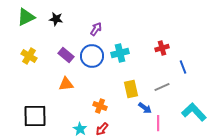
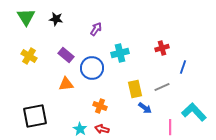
green triangle: rotated 36 degrees counterclockwise
blue circle: moved 12 px down
blue line: rotated 40 degrees clockwise
yellow rectangle: moved 4 px right
black square: rotated 10 degrees counterclockwise
pink line: moved 12 px right, 4 px down
red arrow: rotated 64 degrees clockwise
